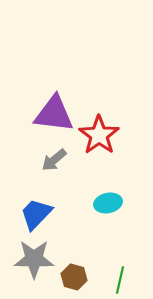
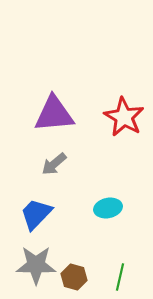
purple triangle: rotated 12 degrees counterclockwise
red star: moved 25 px right, 18 px up; rotated 6 degrees counterclockwise
gray arrow: moved 4 px down
cyan ellipse: moved 5 px down
gray star: moved 2 px right, 6 px down
green line: moved 3 px up
